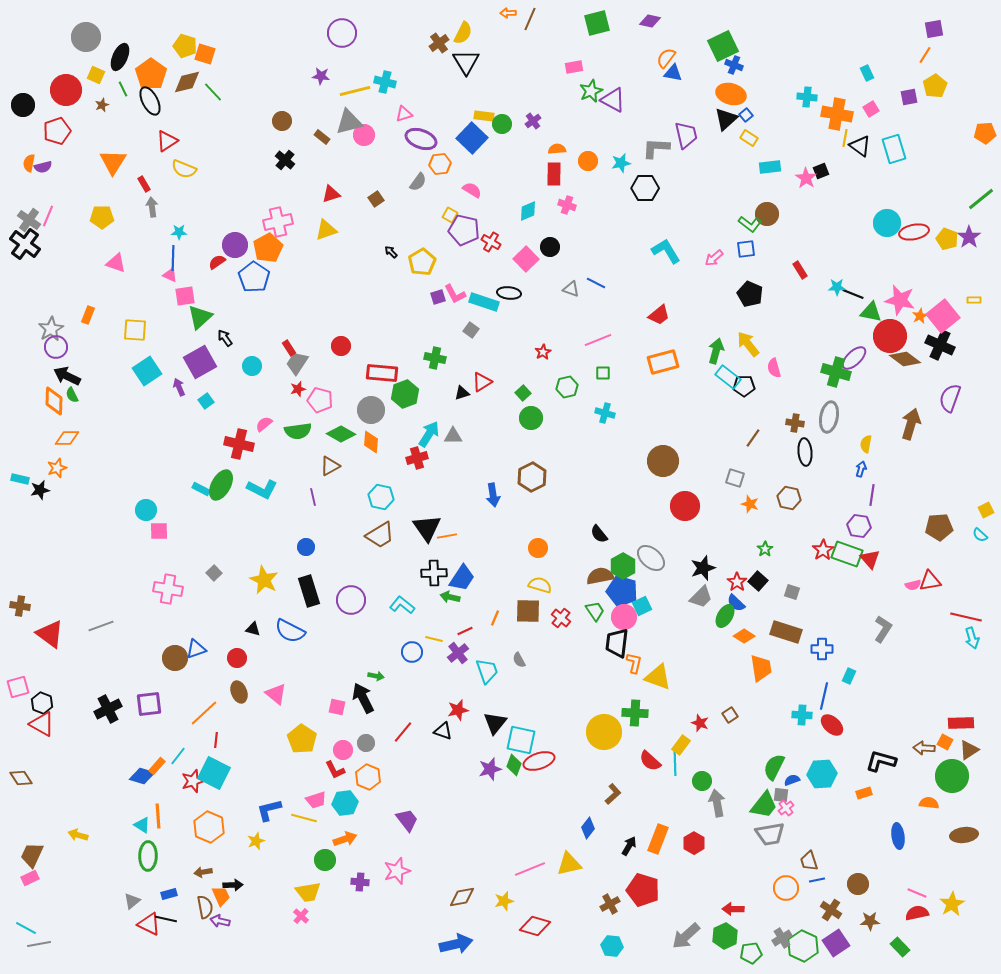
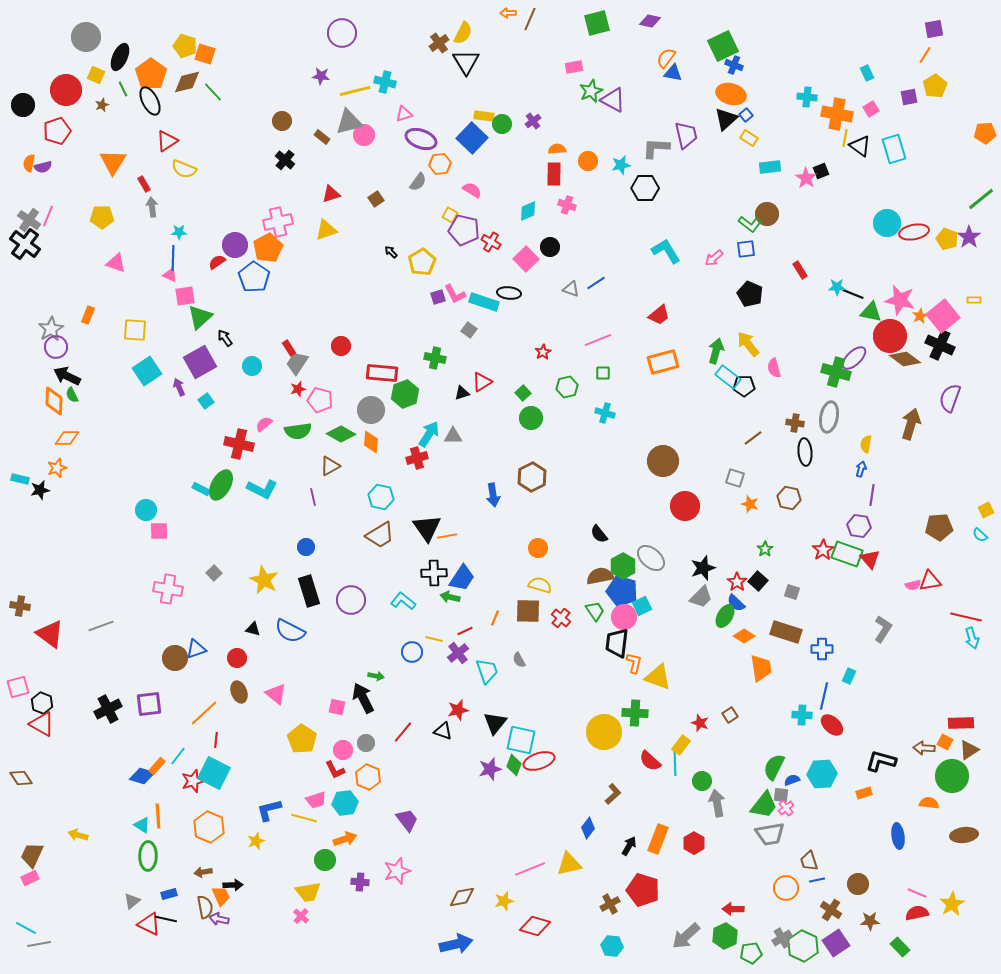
cyan star at (621, 163): moved 2 px down
blue line at (596, 283): rotated 60 degrees counterclockwise
gray square at (471, 330): moved 2 px left
brown line at (753, 438): rotated 18 degrees clockwise
cyan L-shape at (402, 605): moved 1 px right, 4 px up
purple arrow at (220, 921): moved 1 px left, 2 px up
